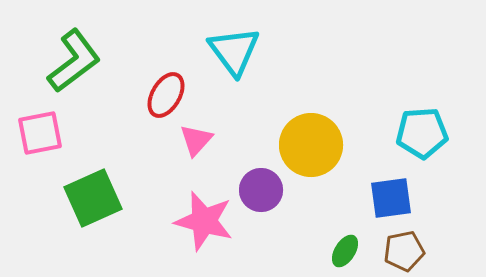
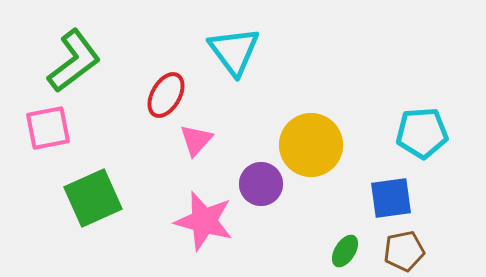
pink square: moved 8 px right, 5 px up
purple circle: moved 6 px up
